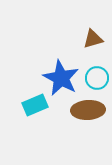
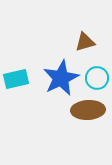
brown triangle: moved 8 px left, 3 px down
blue star: rotated 18 degrees clockwise
cyan rectangle: moved 19 px left, 26 px up; rotated 10 degrees clockwise
